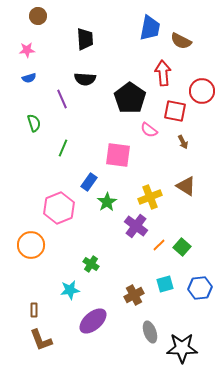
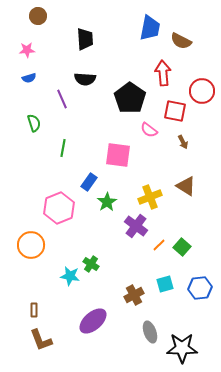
green line: rotated 12 degrees counterclockwise
cyan star: moved 14 px up; rotated 18 degrees clockwise
